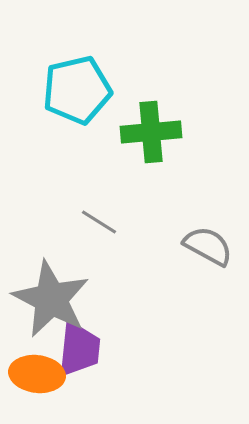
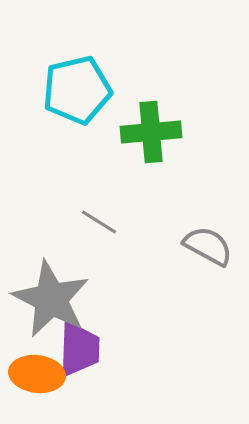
purple trapezoid: rotated 4 degrees counterclockwise
